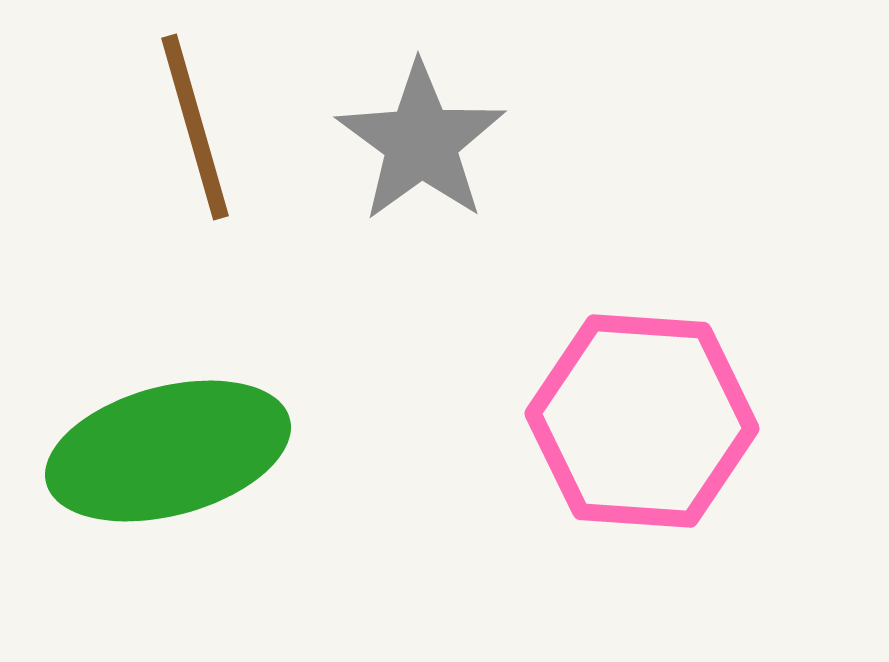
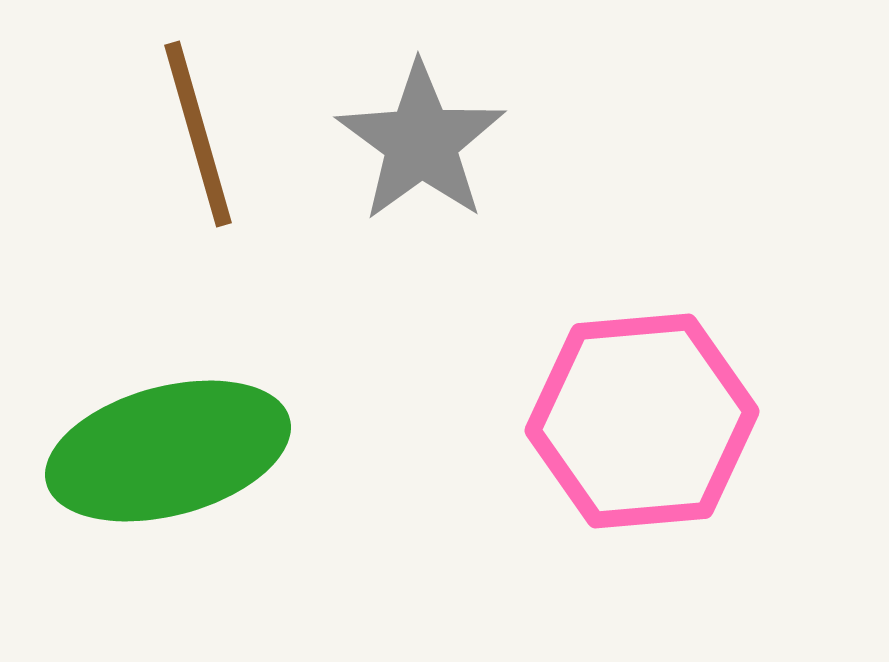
brown line: moved 3 px right, 7 px down
pink hexagon: rotated 9 degrees counterclockwise
